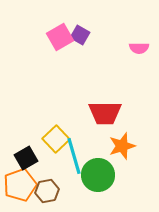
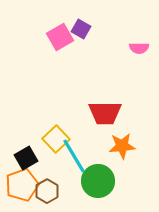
purple square: moved 1 px right, 6 px up
orange star: rotated 12 degrees clockwise
cyan line: rotated 15 degrees counterclockwise
green circle: moved 6 px down
orange pentagon: moved 2 px right
brown hexagon: rotated 20 degrees counterclockwise
